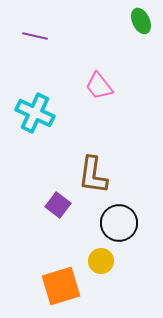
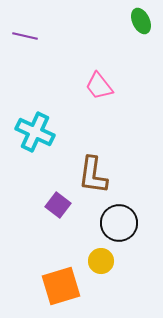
purple line: moved 10 px left
cyan cross: moved 19 px down
